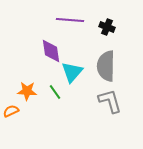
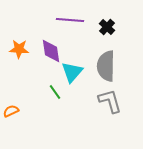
black cross: rotated 21 degrees clockwise
orange star: moved 8 px left, 42 px up
